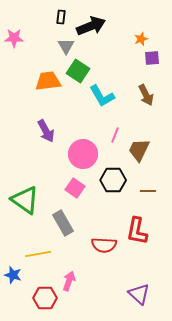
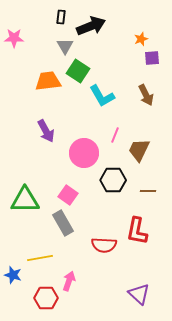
gray triangle: moved 1 px left
pink circle: moved 1 px right, 1 px up
pink square: moved 7 px left, 7 px down
green triangle: rotated 36 degrees counterclockwise
yellow line: moved 2 px right, 4 px down
red hexagon: moved 1 px right
